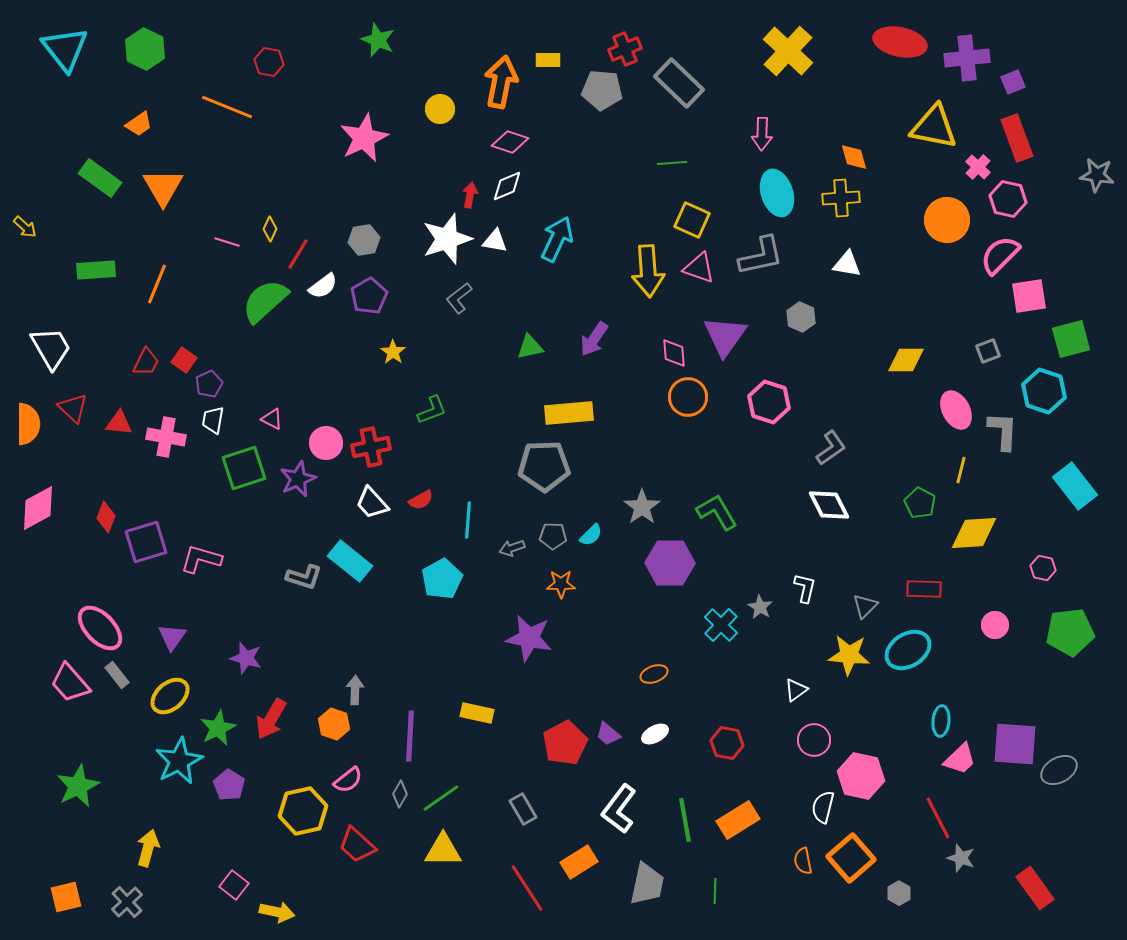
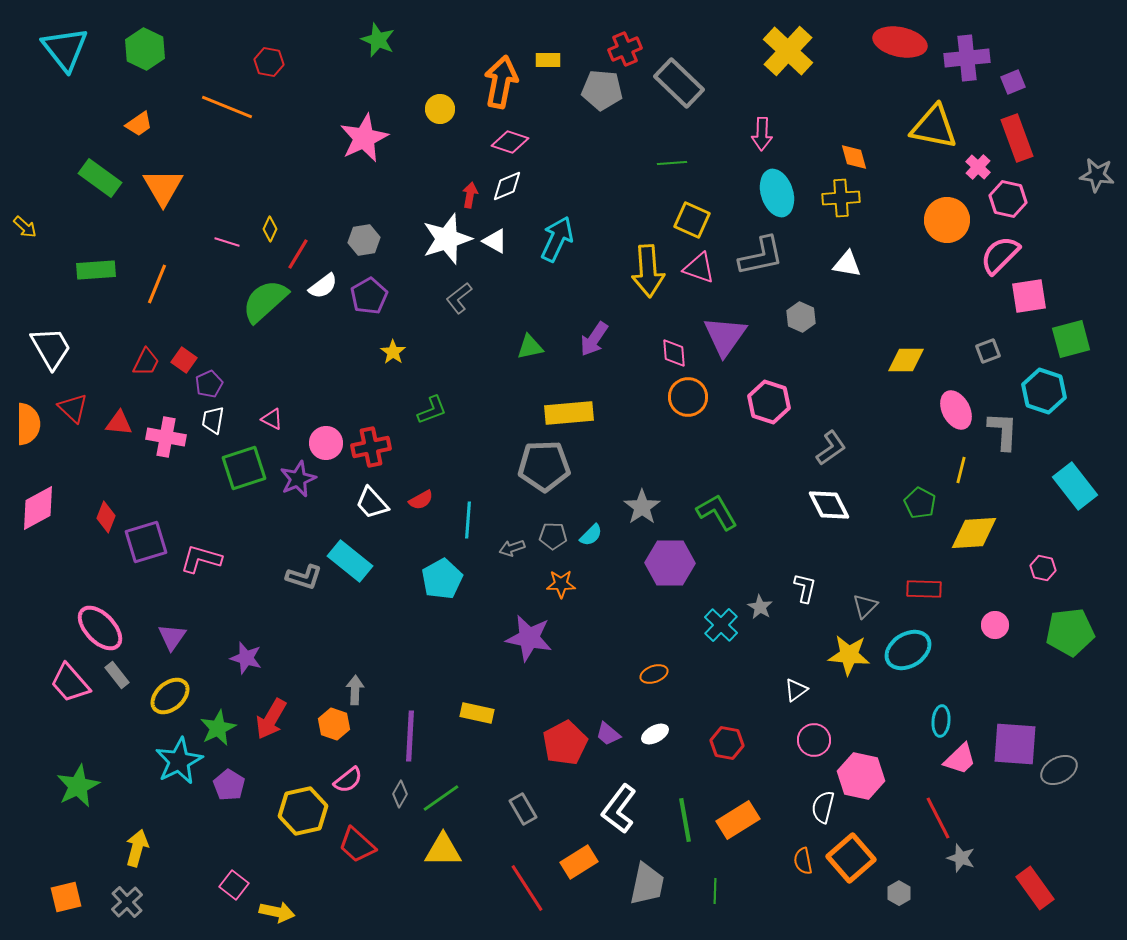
white triangle at (495, 241): rotated 20 degrees clockwise
yellow arrow at (148, 848): moved 11 px left
